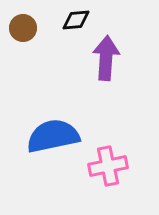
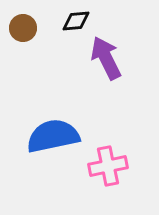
black diamond: moved 1 px down
purple arrow: rotated 30 degrees counterclockwise
